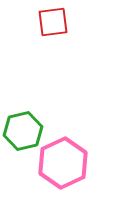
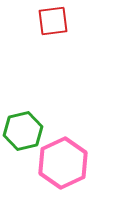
red square: moved 1 px up
